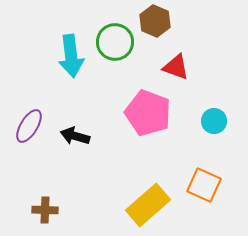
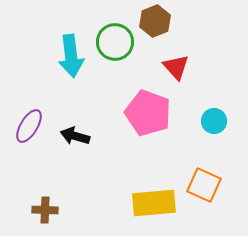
brown hexagon: rotated 16 degrees clockwise
red triangle: rotated 28 degrees clockwise
yellow rectangle: moved 6 px right, 2 px up; rotated 36 degrees clockwise
